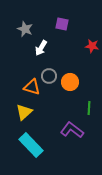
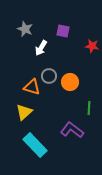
purple square: moved 1 px right, 7 px down
cyan rectangle: moved 4 px right
